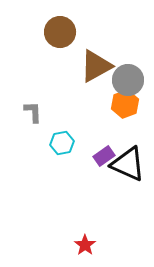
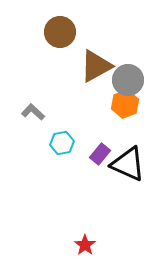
gray L-shape: rotated 45 degrees counterclockwise
purple rectangle: moved 4 px left, 2 px up; rotated 15 degrees counterclockwise
